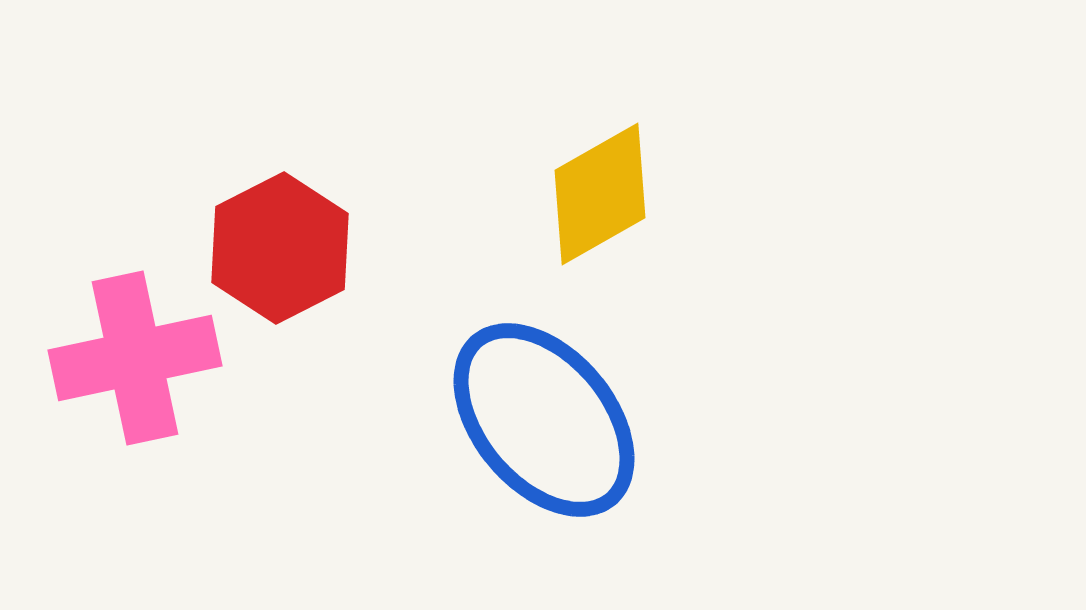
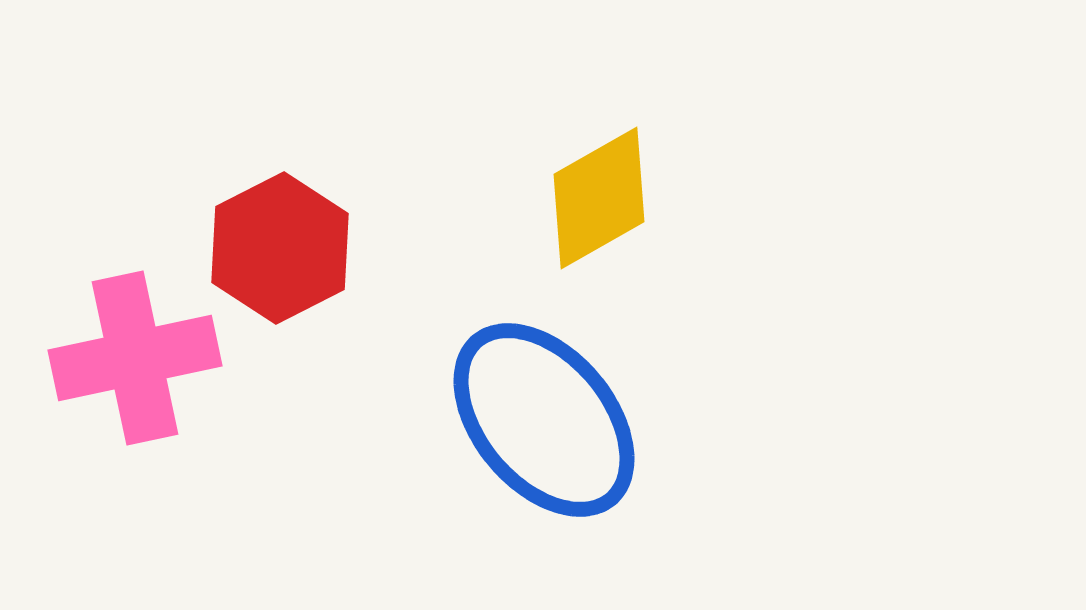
yellow diamond: moved 1 px left, 4 px down
